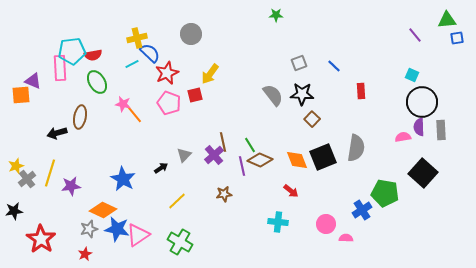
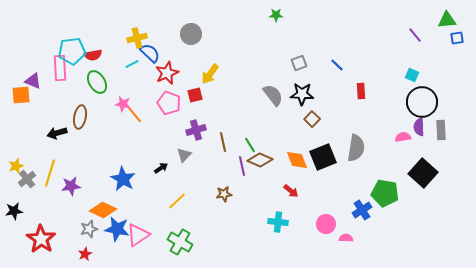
blue line at (334, 66): moved 3 px right, 1 px up
purple cross at (214, 155): moved 18 px left, 25 px up; rotated 24 degrees clockwise
